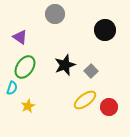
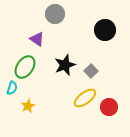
purple triangle: moved 17 px right, 2 px down
yellow ellipse: moved 2 px up
